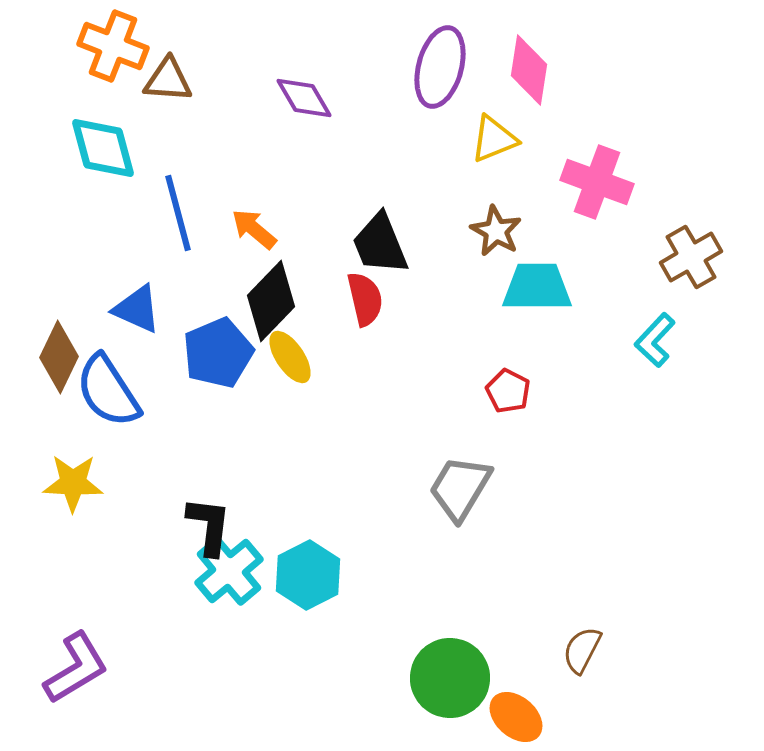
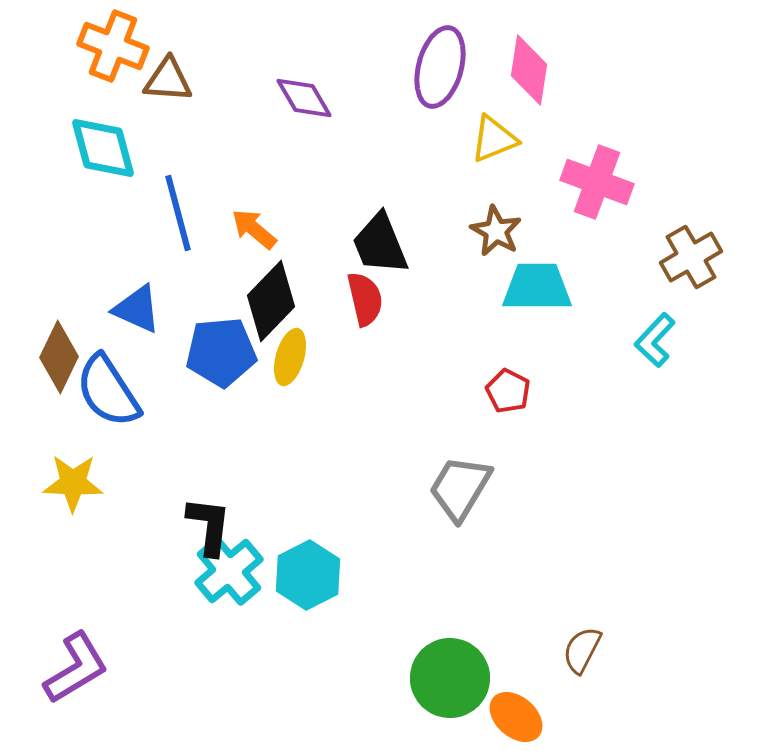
blue pentagon: moved 3 px right, 1 px up; rotated 18 degrees clockwise
yellow ellipse: rotated 50 degrees clockwise
